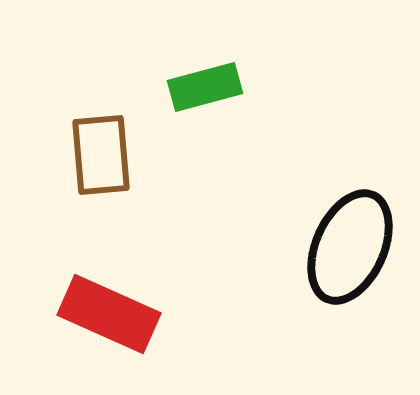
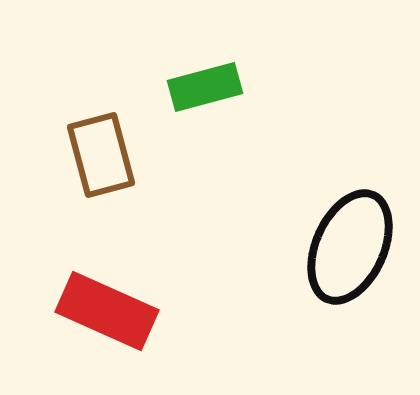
brown rectangle: rotated 10 degrees counterclockwise
red rectangle: moved 2 px left, 3 px up
